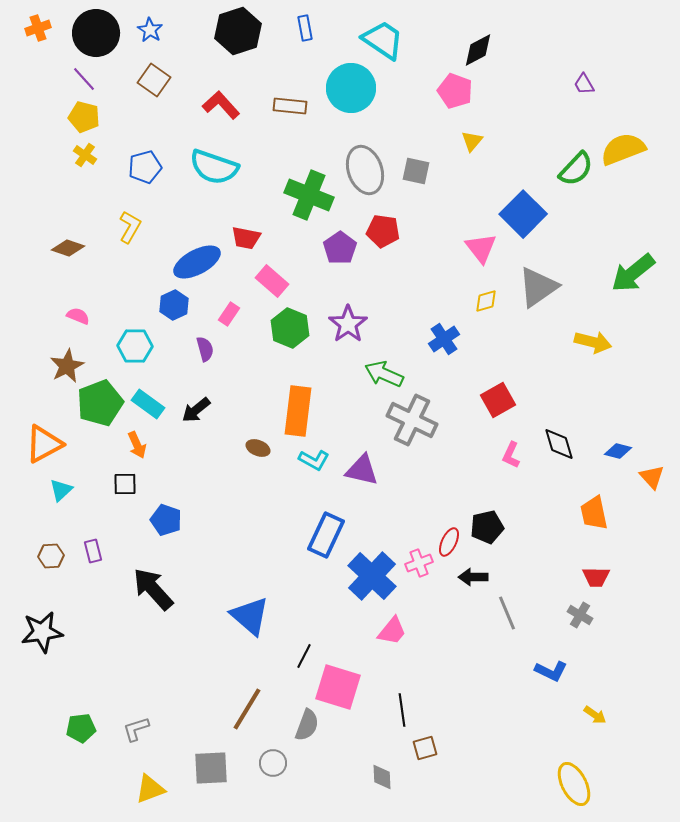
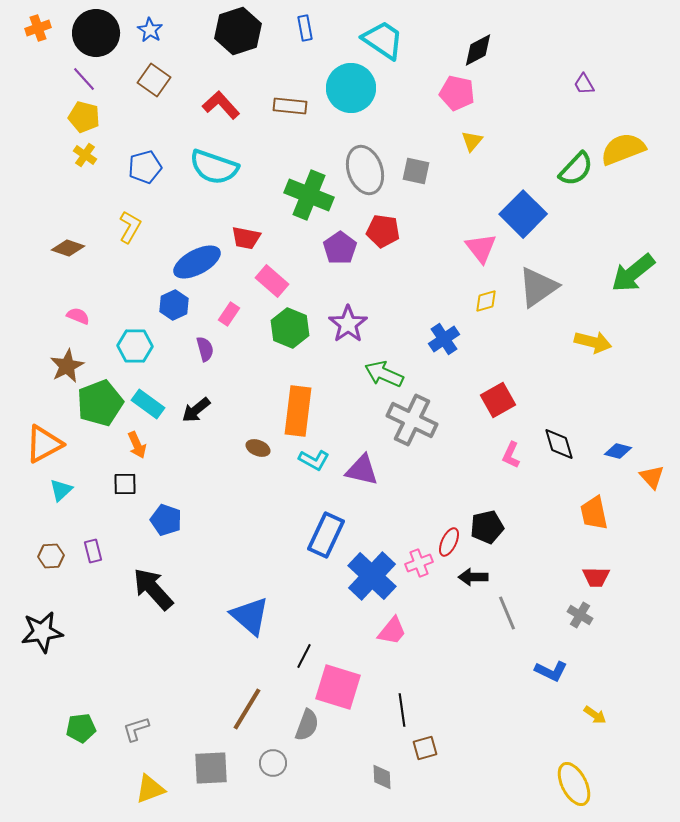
pink pentagon at (455, 91): moved 2 px right, 2 px down; rotated 8 degrees counterclockwise
